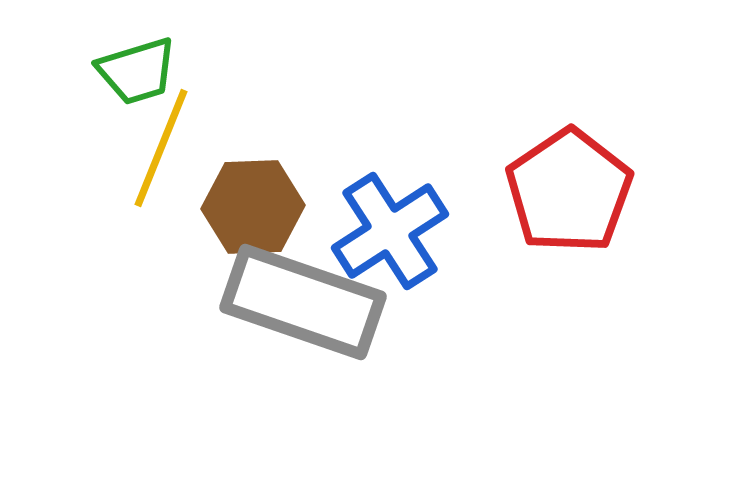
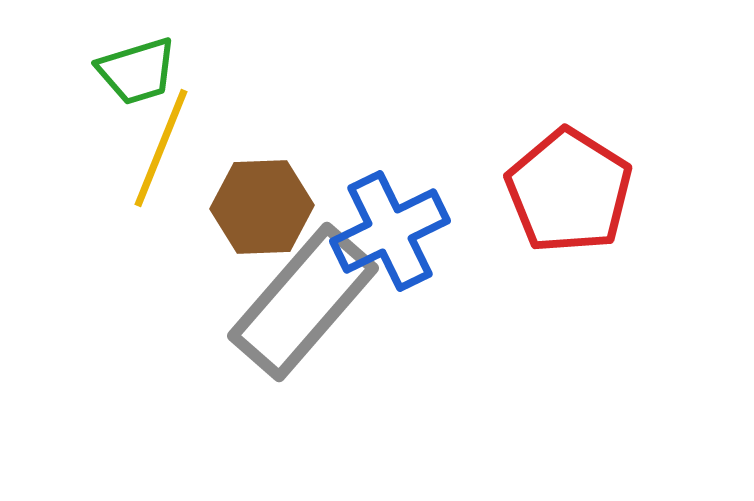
red pentagon: rotated 6 degrees counterclockwise
brown hexagon: moved 9 px right
blue cross: rotated 7 degrees clockwise
gray rectangle: rotated 68 degrees counterclockwise
